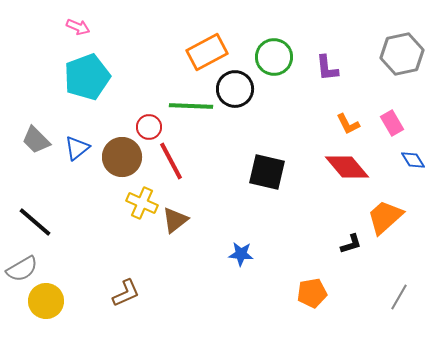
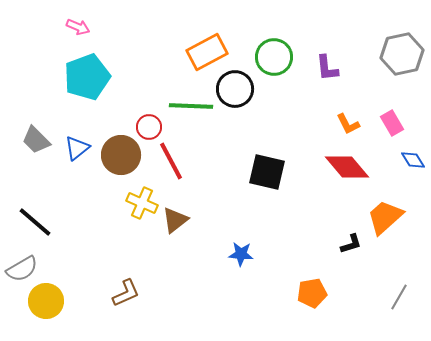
brown circle: moved 1 px left, 2 px up
